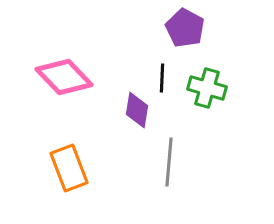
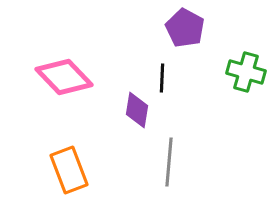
green cross: moved 39 px right, 16 px up
orange rectangle: moved 2 px down
